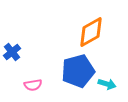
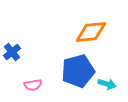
orange diamond: rotated 24 degrees clockwise
